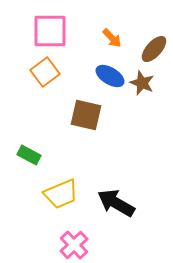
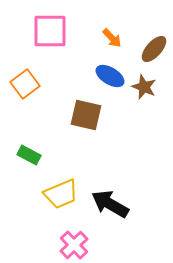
orange square: moved 20 px left, 12 px down
brown star: moved 2 px right, 4 px down
black arrow: moved 6 px left, 1 px down
